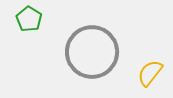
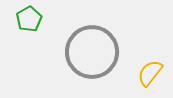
green pentagon: rotated 10 degrees clockwise
